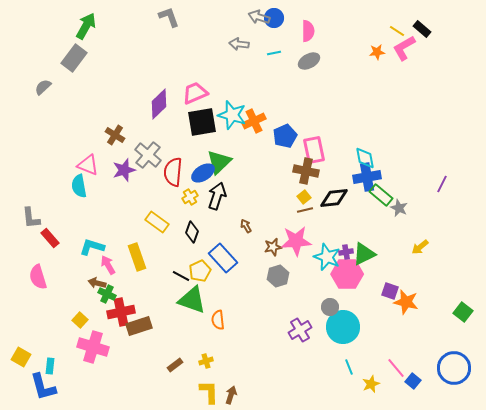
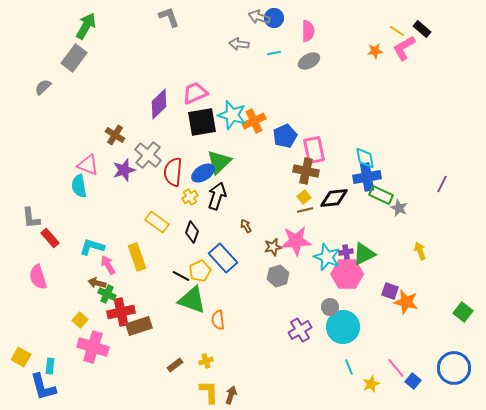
orange star at (377, 52): moved 2 px left, 1 px up
green rectangle at (381, 195): rotated 15 degrees counterclockwise
yellow arrow at (420, 247): moved 4 px down; rotated 108 degrees clockwise
